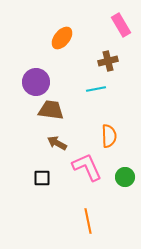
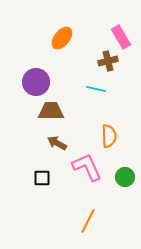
pink rectangle: moved 12 px down
cyan line: rotated 24 degrees clockwise
brown trapezoid: moved 1 px down; rotated 8 degrees counterclockwise
orange line: rotated 40 degrees clockwise
